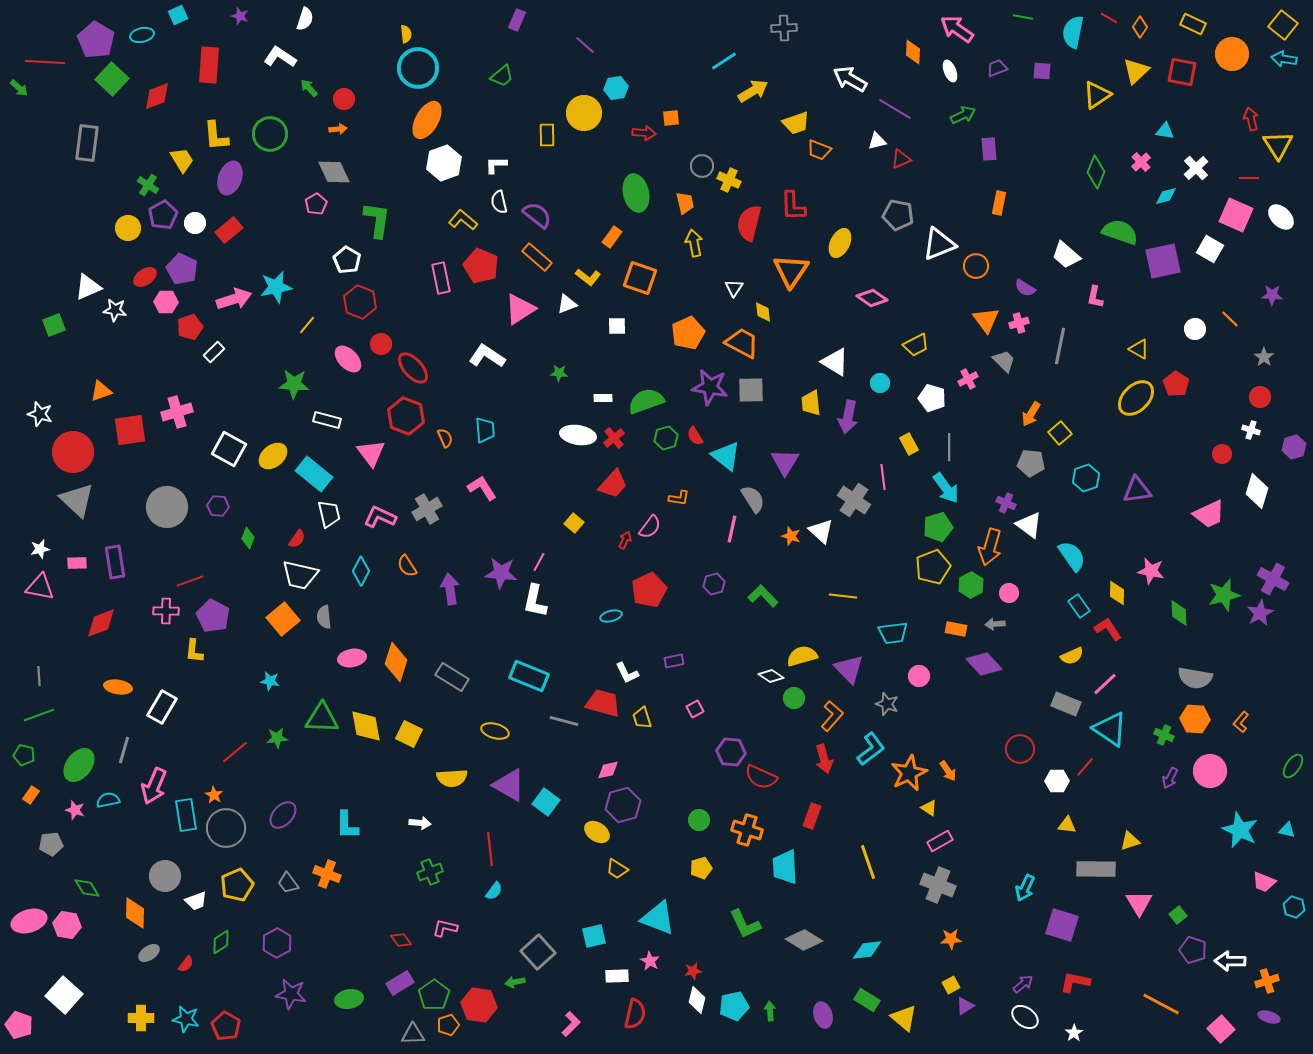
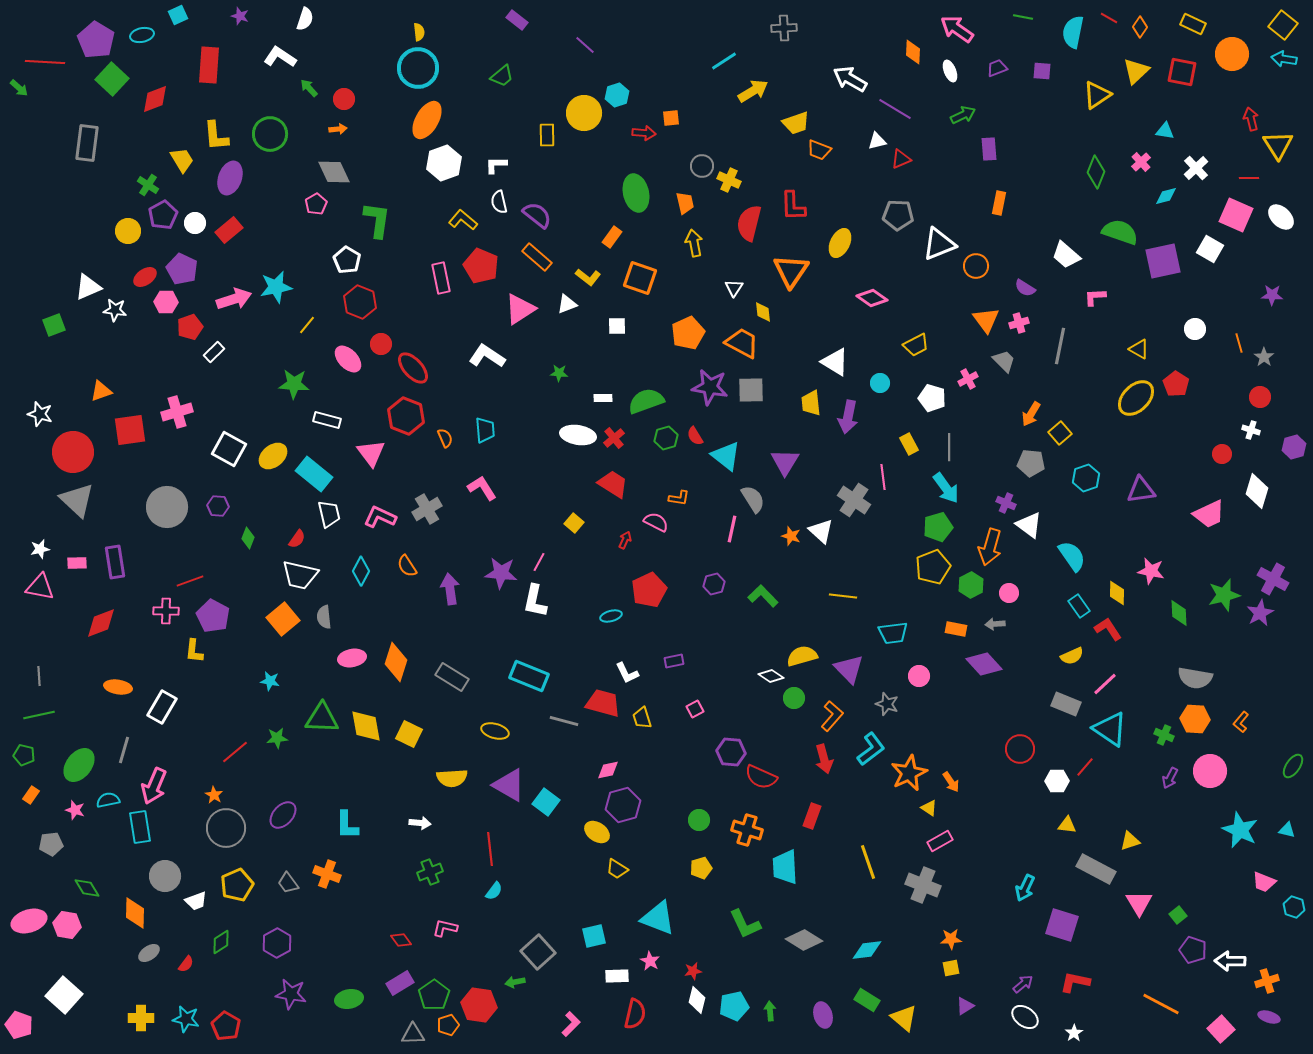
purple rectangle at (517, 20): rotated 75 degrees counterclockwise
yellow semicircle at (406, 34): moved 13 px right, 2 px up
cyan hexagon at (616, 88): moved 1 px right, 7 px down; rotated 10 degrees counterclockwise
red diamond at (157, 96): moved 2 px left, 3 px down
gray pentagon at (898, 215): rotated 8 degrees counterclockwise
yellow circle at (128, 228): moved 3 px down
pink L-shape at (1095, 297): rotated 75 degrees clockwise
orange line at (1230, 319): moved 9 px right, 24 px down; rotated 30 degrees clockwise
red trapezoid at (613, 484): rotated 100 degrees counterclockwise
purple triangle at (1137, 490): moved 4 px right
pink semicircle at (650, 527): moved 6 px right, 5 px up; rotated 100 degrees counterclockwise
green line at (39, 715): rotated 8 degrees clockwise
orange arrow at (948, 771): moved 3 px right, 11 px down
cyan rectangle at (186, 815): moved 46 px left, 12 px down
gray rectangle at (1096, 869): rotated 27 degrees clockwise
gray cross at (938, 885): moved 15 px left
yellow square at (951, 985): moved 17 px up; rotated 18 degrees clockwise
